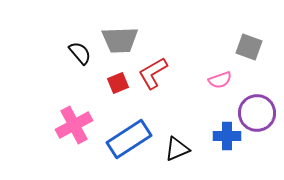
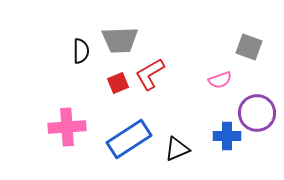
black semicircle: moved 1 px right, 2 px up; rotated 40 degrees clockwise
red L-shape: moved 3 px left, 1 px down
pink cross: moved 7 px left, 2 px down; rotated 24 degrees clockwise
